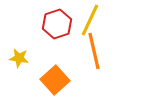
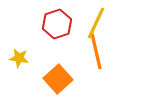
yellow line: moved 6 px right, 3 px down
orange line: moved 2 px right
orange square: moved 3 px right, 1 px up
